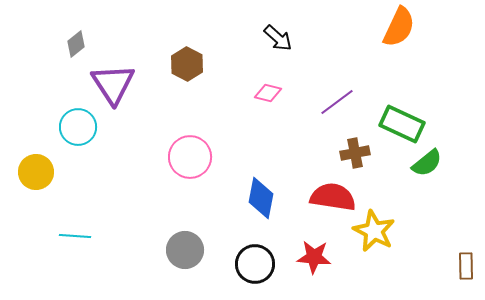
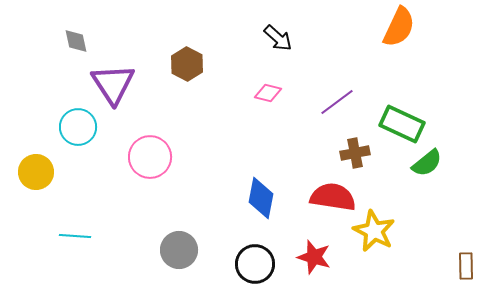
gray diamond: moved 3 px up; rotated 64 degrees counterclockwise
pink circle: moved 40 px left
gray circle: moved 6 px left
red star: rotated 12 degrees clockwise
